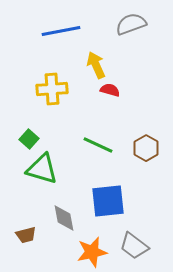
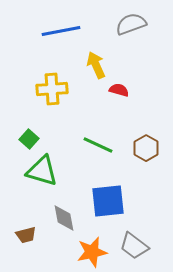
red semicircle: moved 9 px right
green triangle: moved 2 px down
